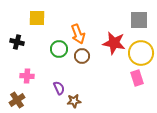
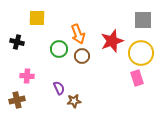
gray square: moved 4 px right
red star: moved 2 px left, 2 px up; rotated 30 degrees counterclockwise
brown cross: rotated 21 degrees clockwise
